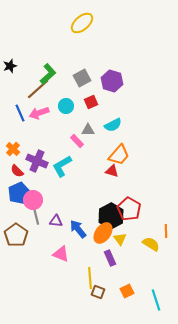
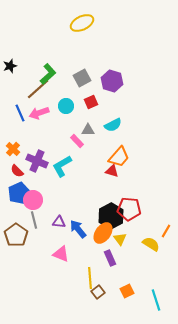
yellow ellipse: rotated 15 degrees clockwise
orange trapezoid: moved 2 px down
red pentagon: rotated 25 degrees counterclockwise
gray line: moved 2 px left, 4 px down
purple triangle: moved 3 px right, 1 px down
orange line: rotated 32 degrees clockwise
brown square: rotated 32 degrees clockwise
